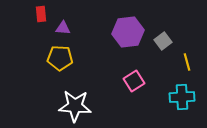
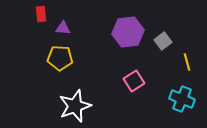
cyan cross: moved 2 px down; rotated 25 degrees clockwise
white star: rotated 24 degrees counterclockwise
